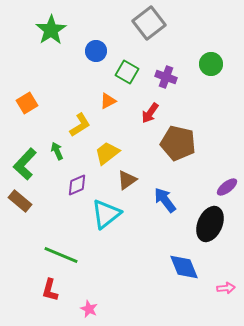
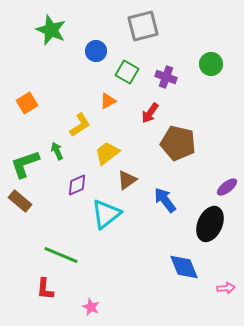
gray square: moved 6 px left, 3 px down; rotated 24 degrees clockwise
green star: rotated 16 degrees counterclockwise
green L-shape: rotated 28 degrees clockwise
red L-shape: moved 5 px left, 1 px up; rotated 10 degrees counterclockwise
pink star: moved 2 px right, 2 px up
